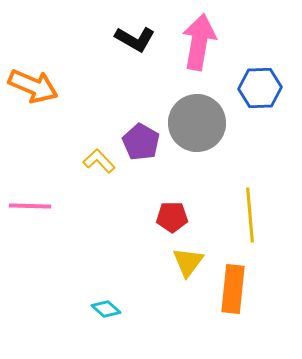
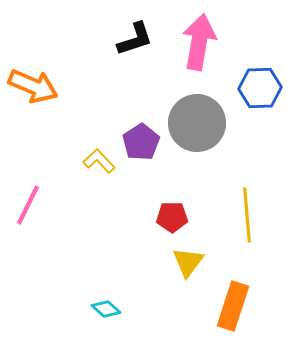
black L-shape: rotated 48 degrees counterclockwise
purple pentagon: rotated 9 degrees clockwise
pink line: moved 2 px left, 1 px up; rotated 66 degrees counterclockwise
yellow line: moved 3 px left
orange rectangle: moved 17 px down; rotated 12 degrees clockwise
